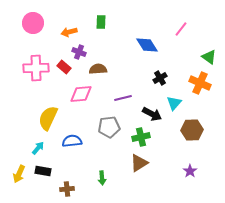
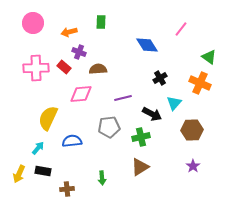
brown triangle: moved 1 px right, 4 px down
purple star: moved 3 px right, 5 px up
